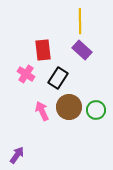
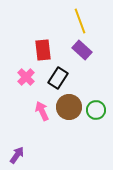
yellow line: rotated 20 degrees counterclockwise
pink cross: moved 3 px down; rotated 12 degrees clockwise
